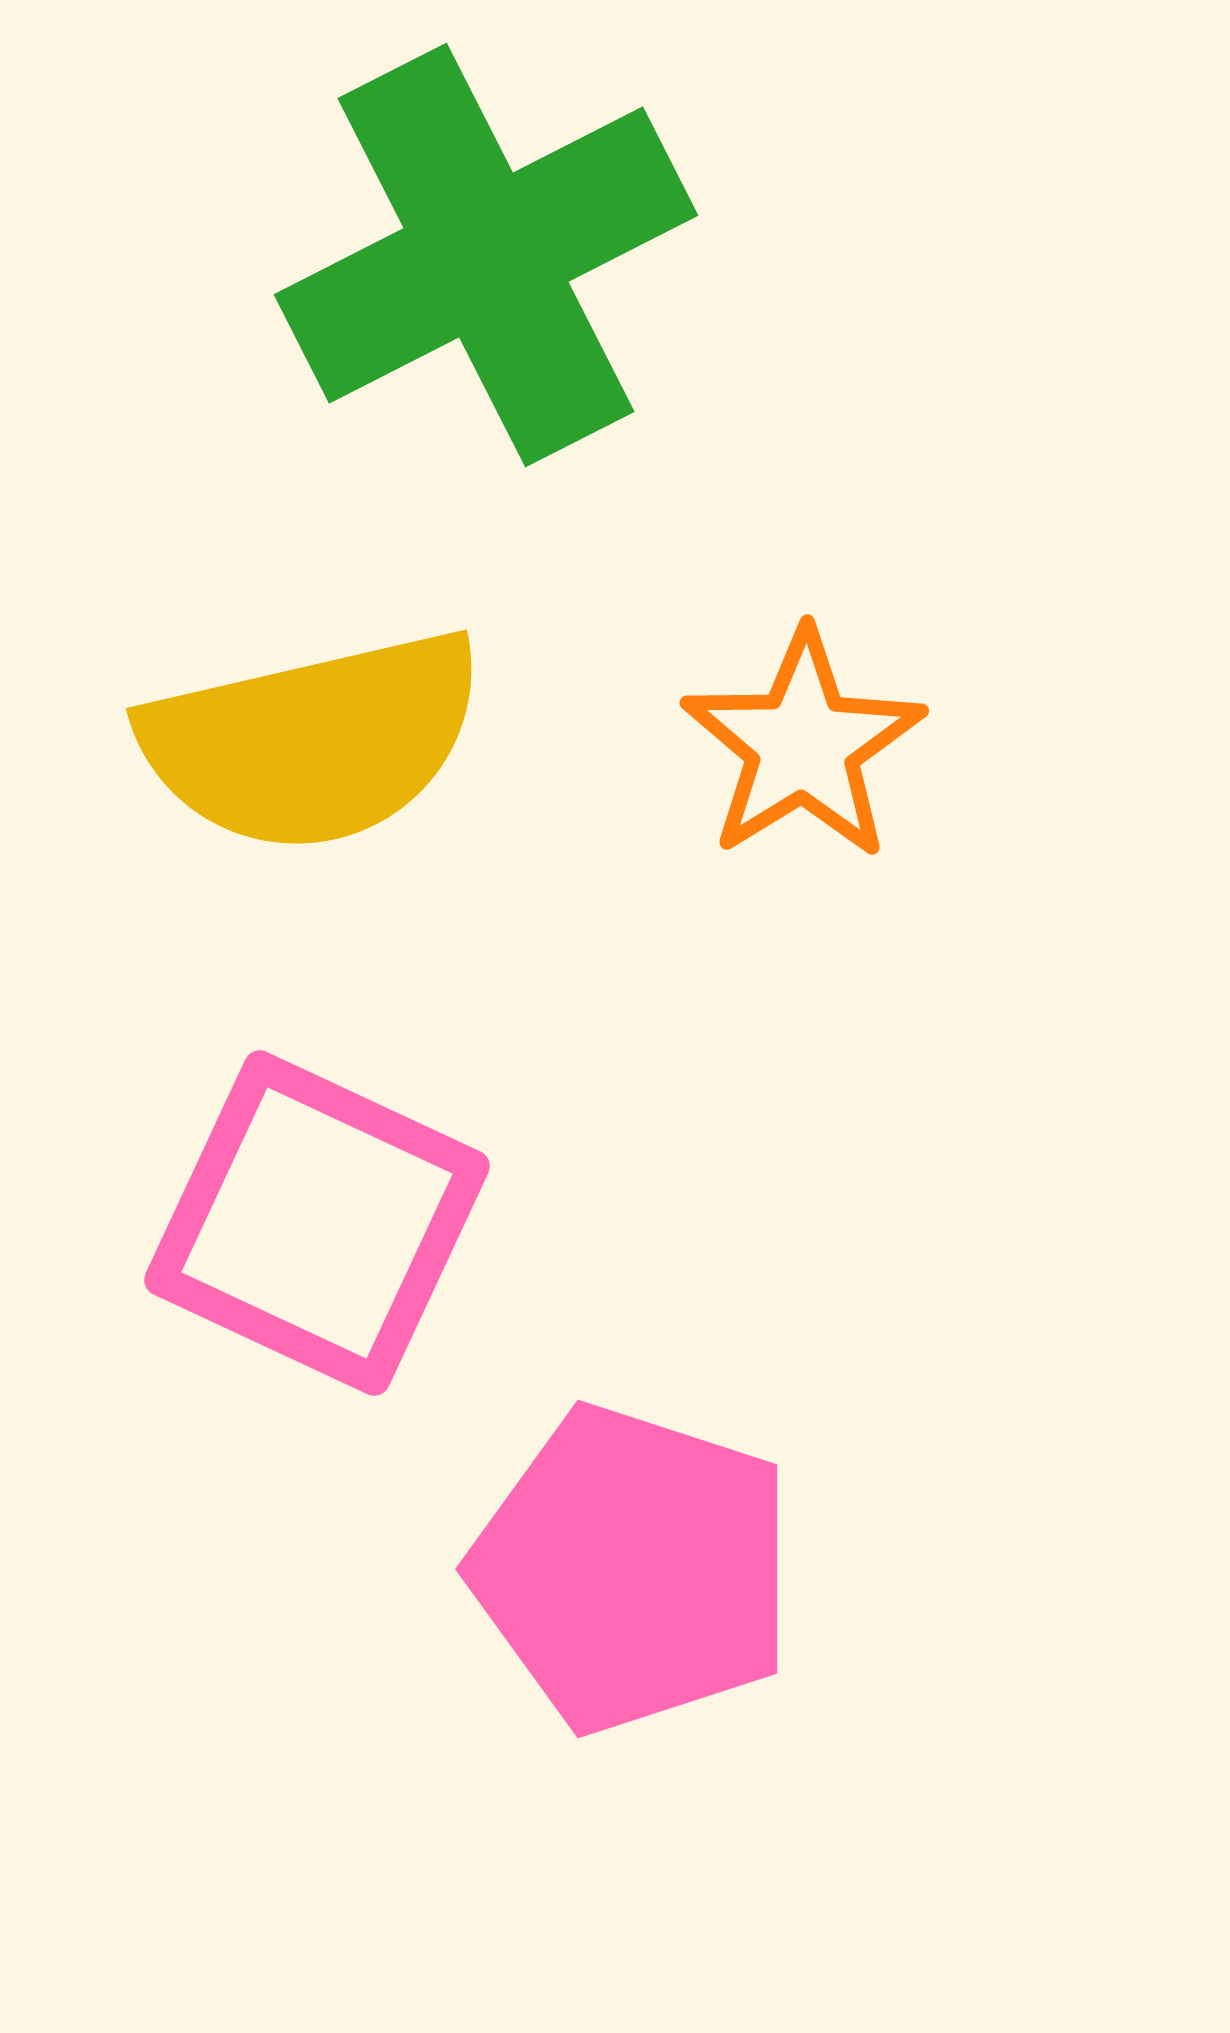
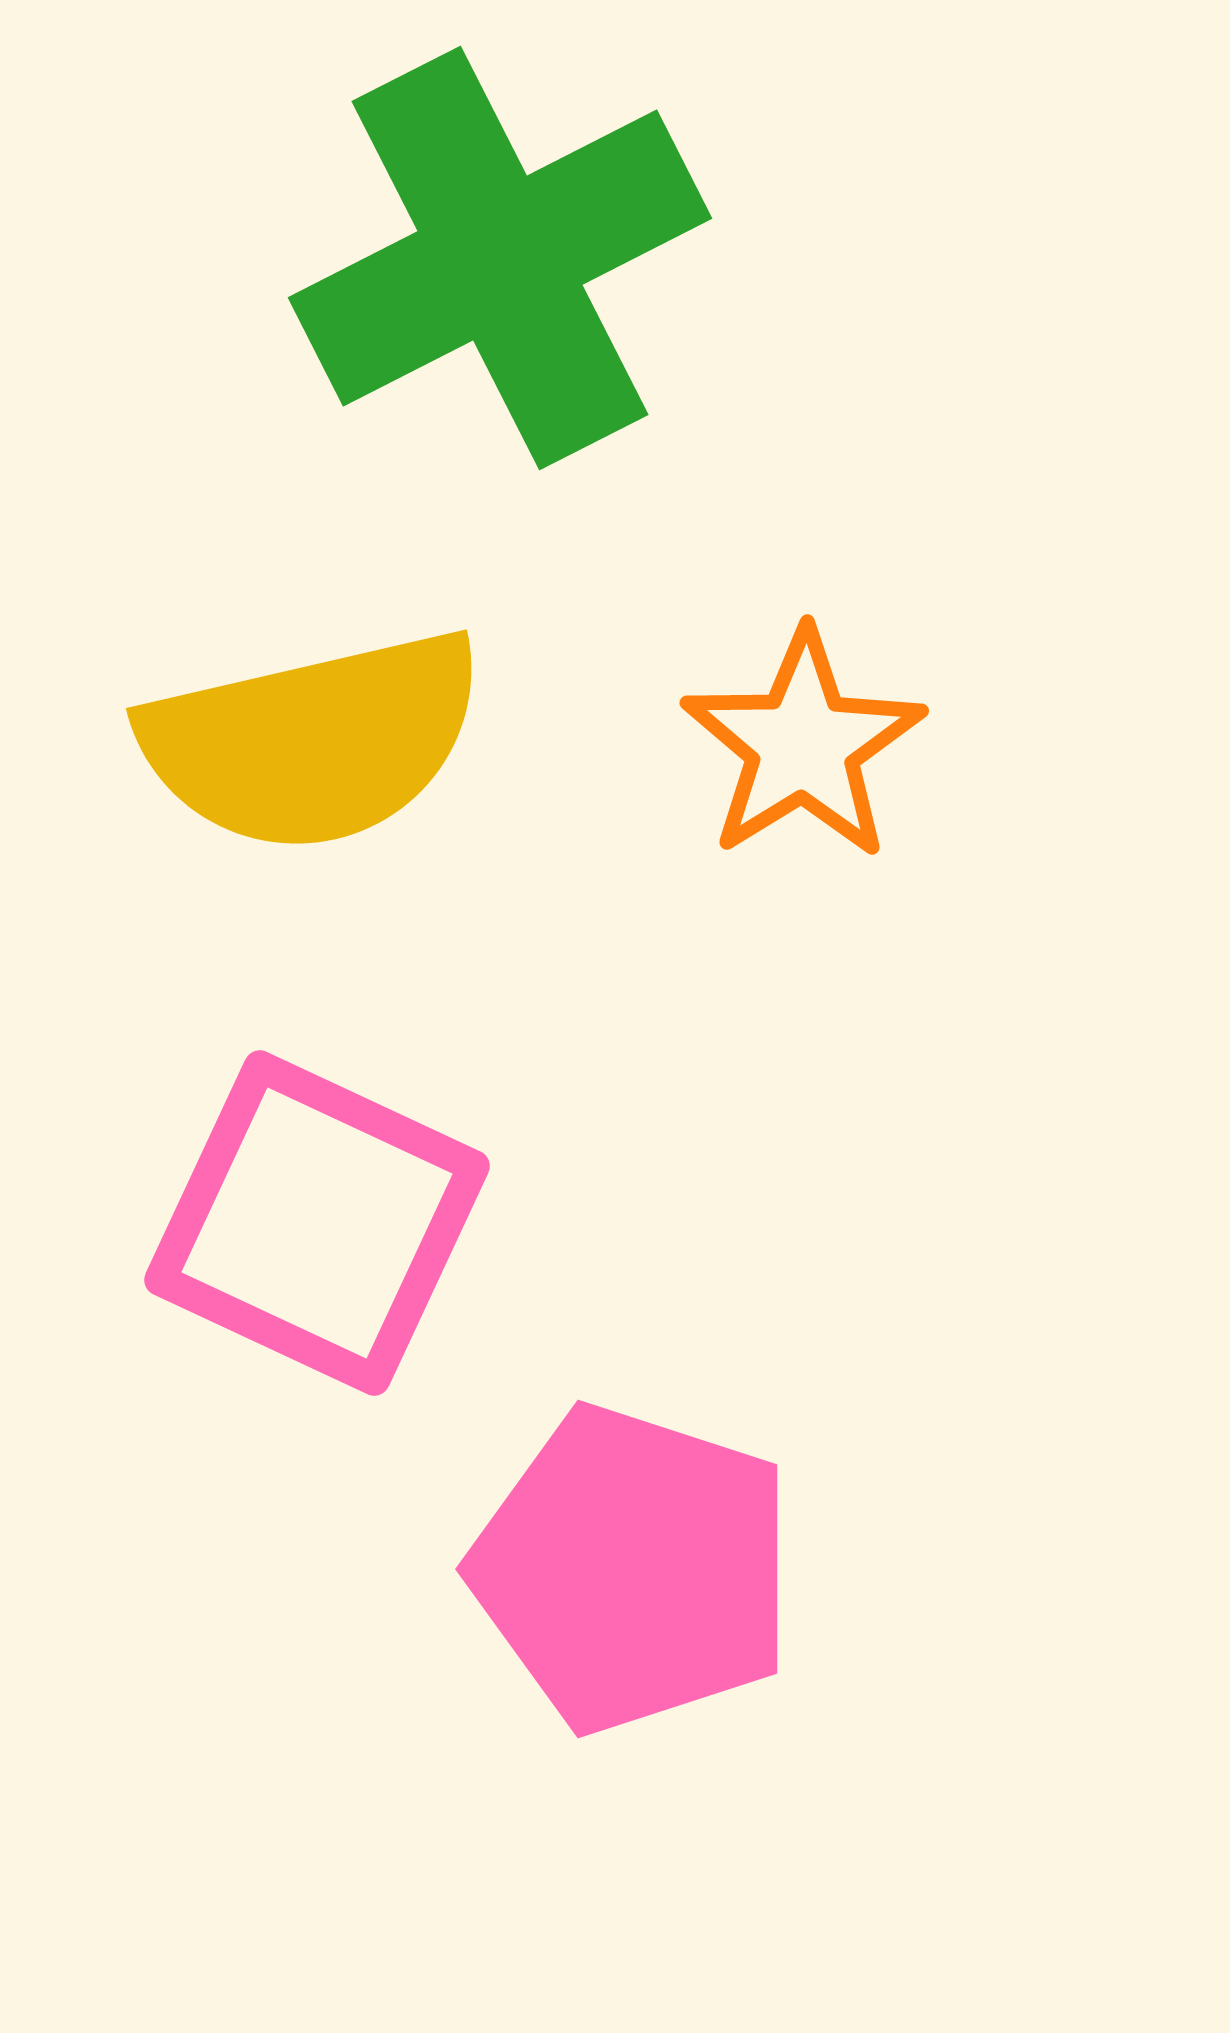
green cross: moved 14 px right, 3 px down
